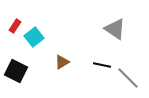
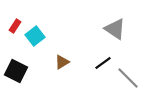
cyan square: moved 1 px right, 1 px up
black line: moved 1 px right, 2 px up; rotated 48 degrees counterclockwise
